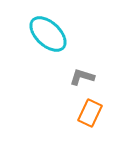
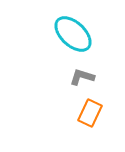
cyan ellipse: moved 25 px right
